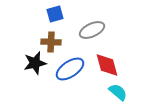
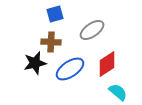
gray ellipse: rotated 10 degrees counterclockwise
red diamond: moved 1 px up; rotated 72 degrees clockwise
